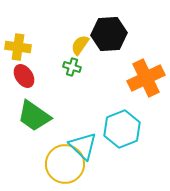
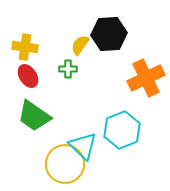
yellow cross: moved 7 px right
green cross: moved 4 px left, 2 px down; rotated 18 degrees counterclockwise
red ellipse: moved 4 px right
cyan hexagon: moved 1 px down
